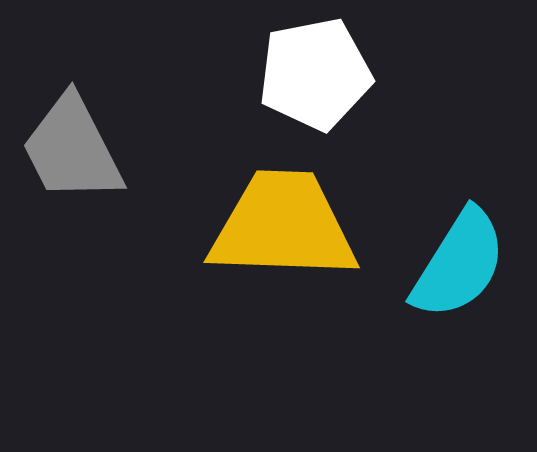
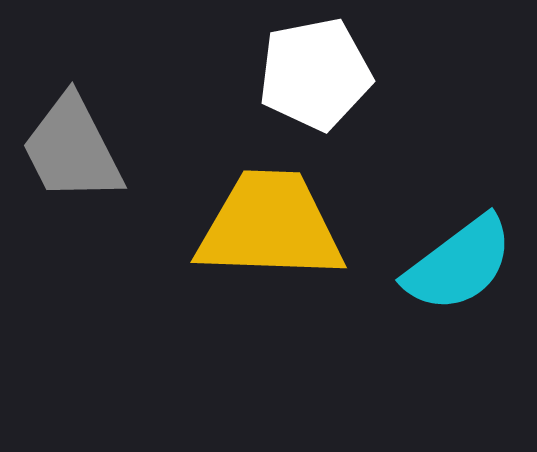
yellow trapezoid: moved 13 px left
cyan semicircle: rotated 21 degrees clockwise
